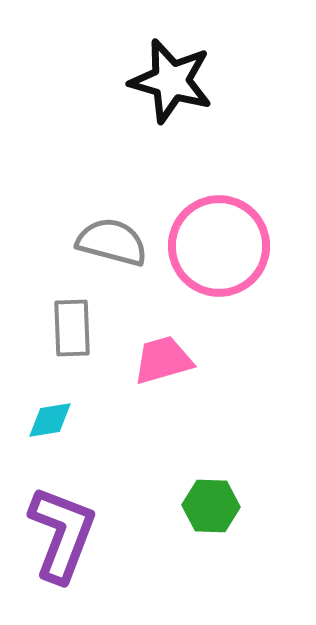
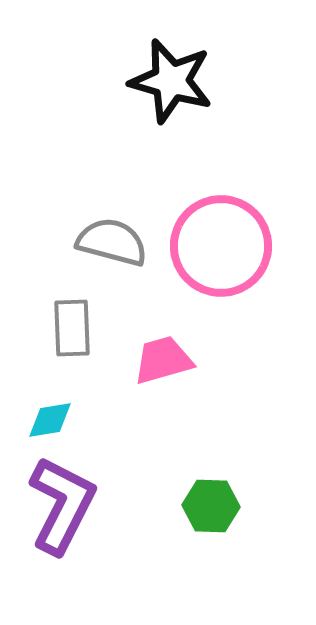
pink circle: moved 2 px right
purple L-shape: moved 29 px up; rotated 6 degrees clockwise
